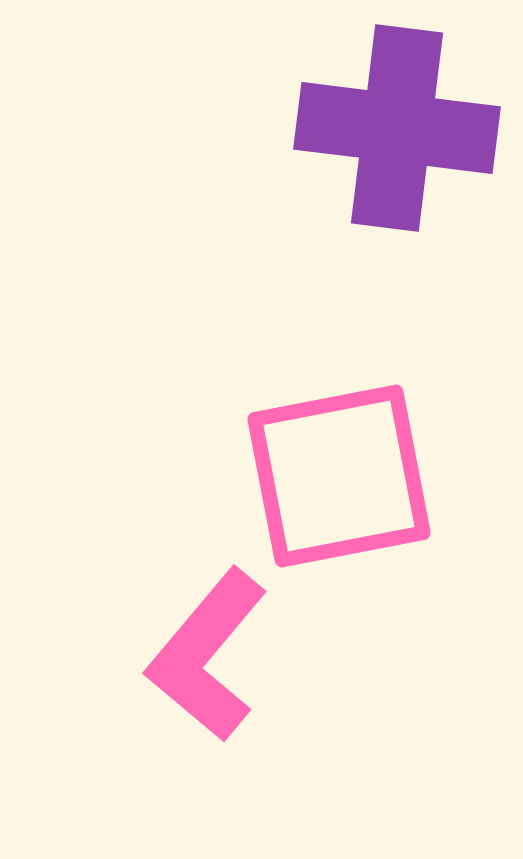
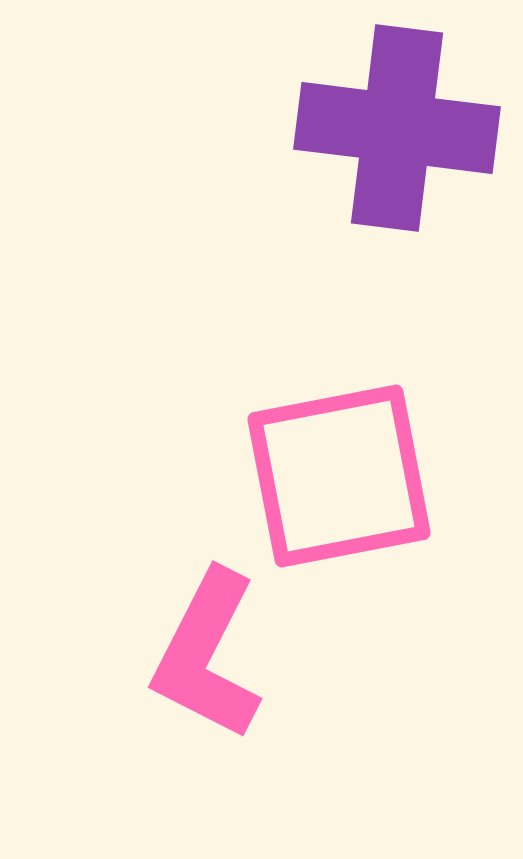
pink L-shape: rotated 13 degrees counterclockwise
